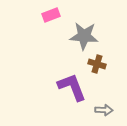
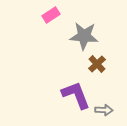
pink rectangle: rotated 12 degrees counterclockwise
brown cross: rotated 30 degrees clockwise
purple L-shape: moved 4 px right, 8 px down
